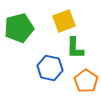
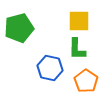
yellow square: moved 15 px right; rotated 20 degrees clockwise
green L-shape: moved 2 px right, 1 px down
